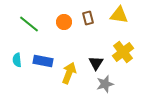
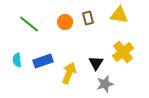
orange circle: moved 1 px right
blue rectangle: rotated 30 degrees counterclockwise
